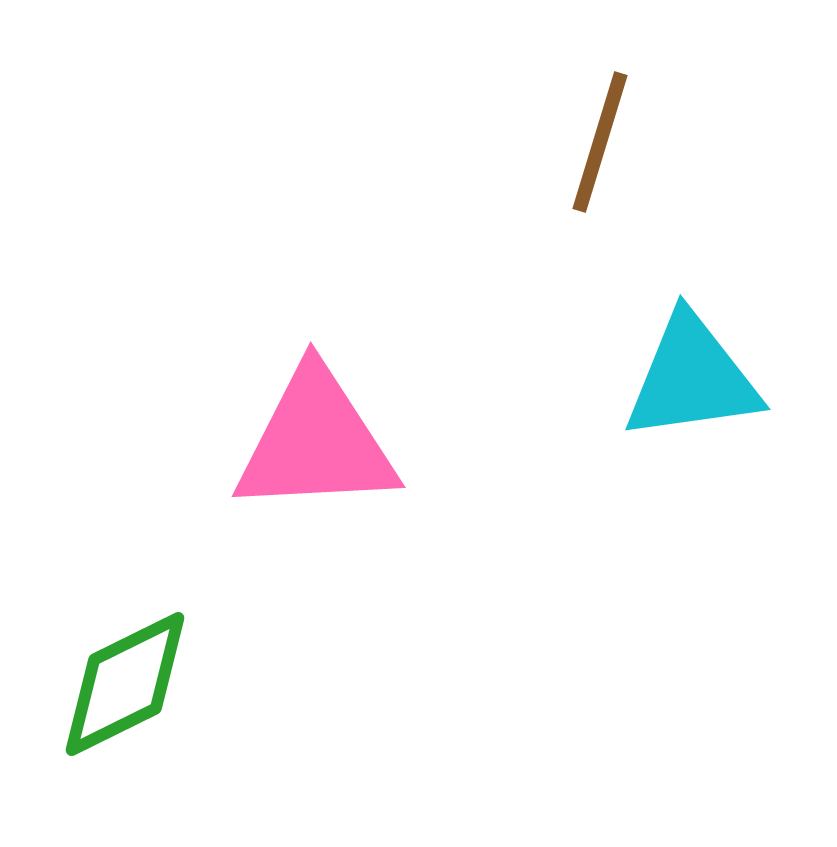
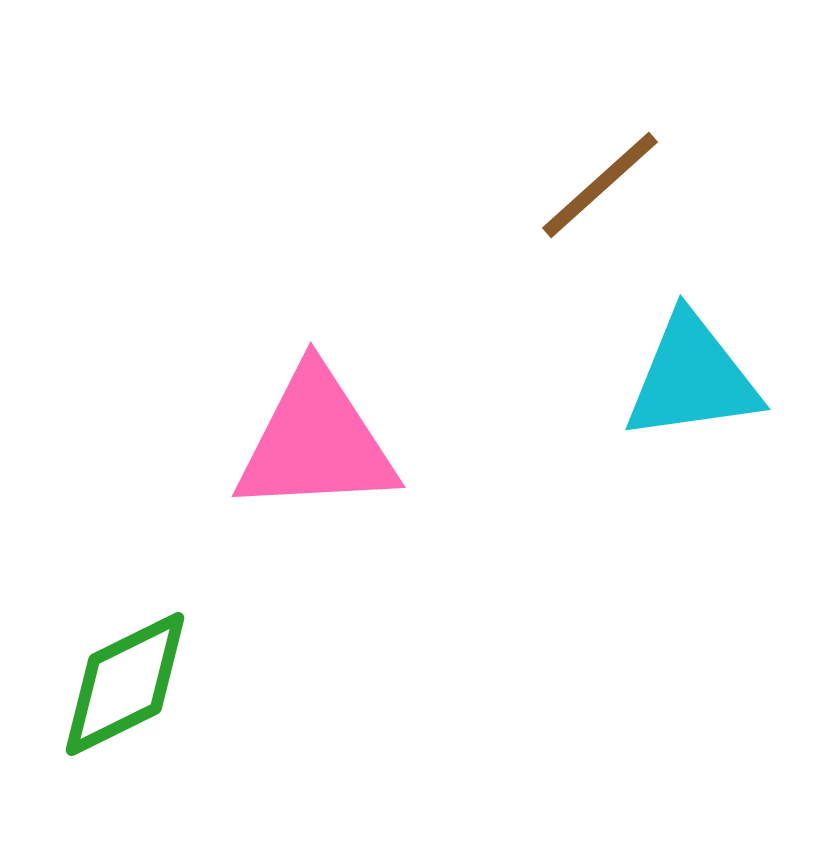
brown line: moved 43 px down; rotated 31 degrees clockwise
